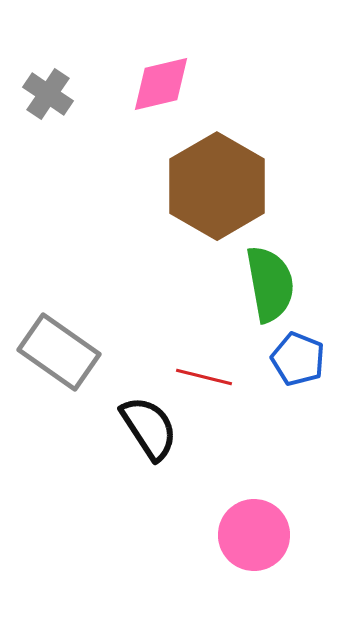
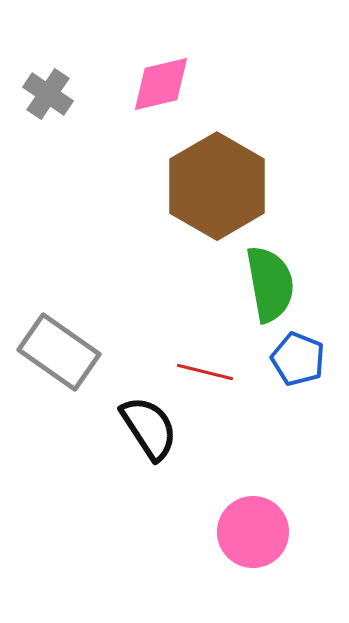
red line: moved 1 px right, 5 px up
pink circle: moved 1 px left, 3 px up
